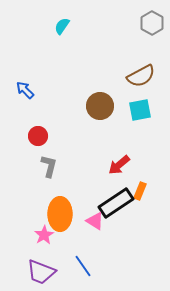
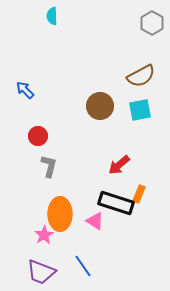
cyan semicircle: moved 10 px left, 10 px up; rotated 36 degrees counterclockwise
orange rectangle: moved 1 px left, 3 px down
black rectangle: rotated 52 degrees clockwise
